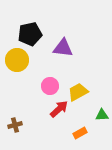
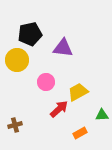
pink circle: moved 4 px left, 4 px up
